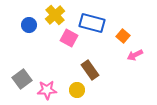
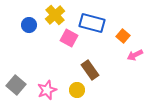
gray square: moved 6 px left, 6 px down; rotated 12 degrees counterclockwise
pink star: rotated 18 degrees counterclockwise
